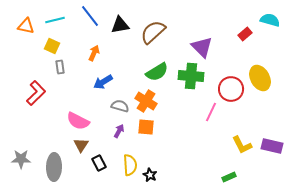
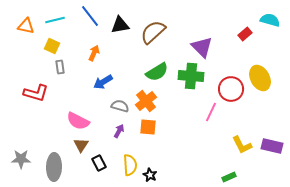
red L-shape: rotated 60 degrees clockwise
orange cross: rotated 20 degrees clockwise
orange square: moved 2 px right
